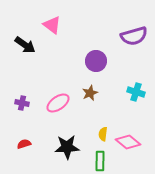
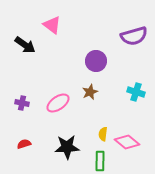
brown star: moved 1 px up
pink diamond: moved 1 px left
